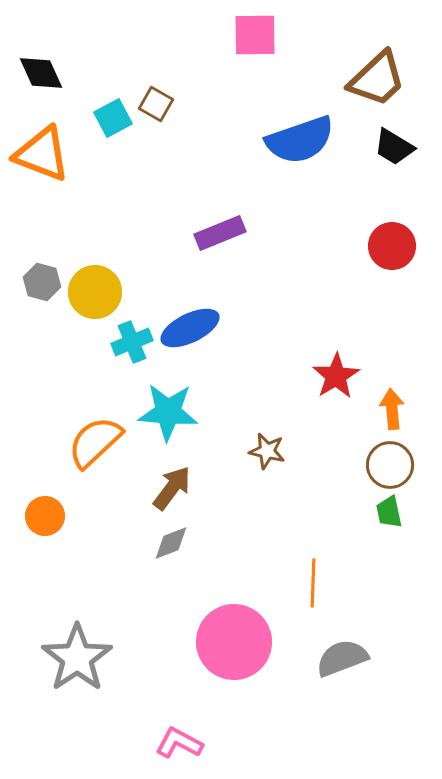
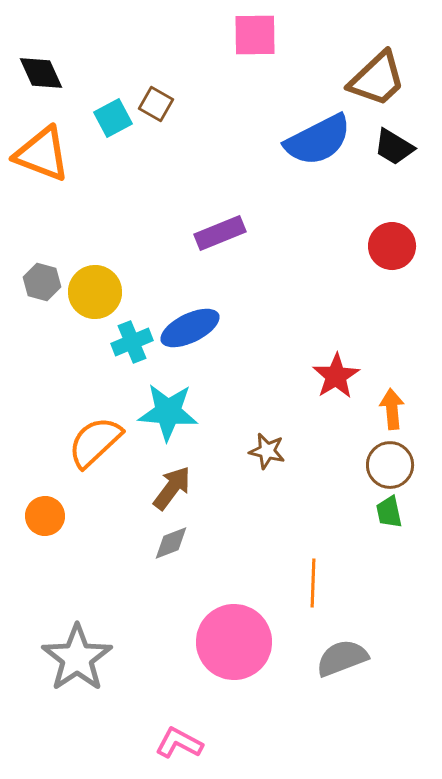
blue semicircle: moved 18 px right; rotated 8 degrees counterclockwise
